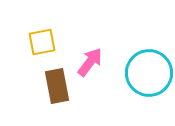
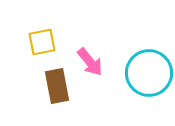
pink arrow: rotated 104 degrees clockwise
